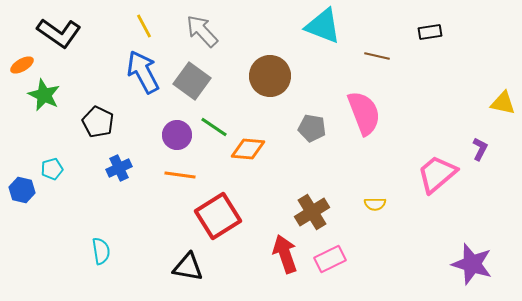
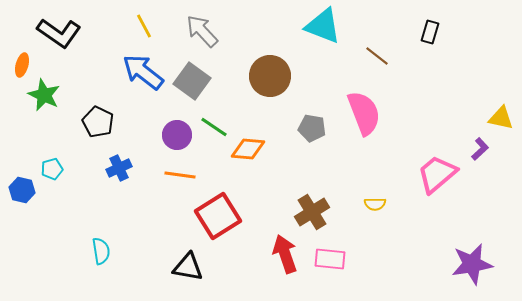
black rectangle: rotated 65 degrees counterclockwise
brown line: rotated 25 degrees clockwise
orange ellipse: rotated 45 degrees counterclockwise
blue arrow: rotated 24 degrees counterclockwise
yellow triangle: moved 2 px left, 15 px down
purple L-shape: rotated 20 degrees clockwise
pink rectangle: rotated 32 degrees clockwise
purple star: rotated 27 degrees counterclockwise
